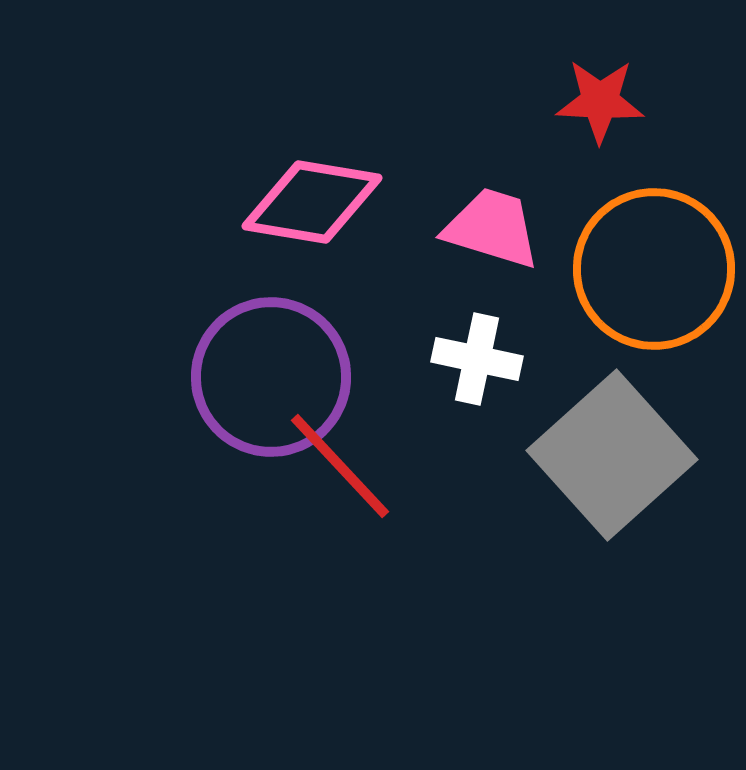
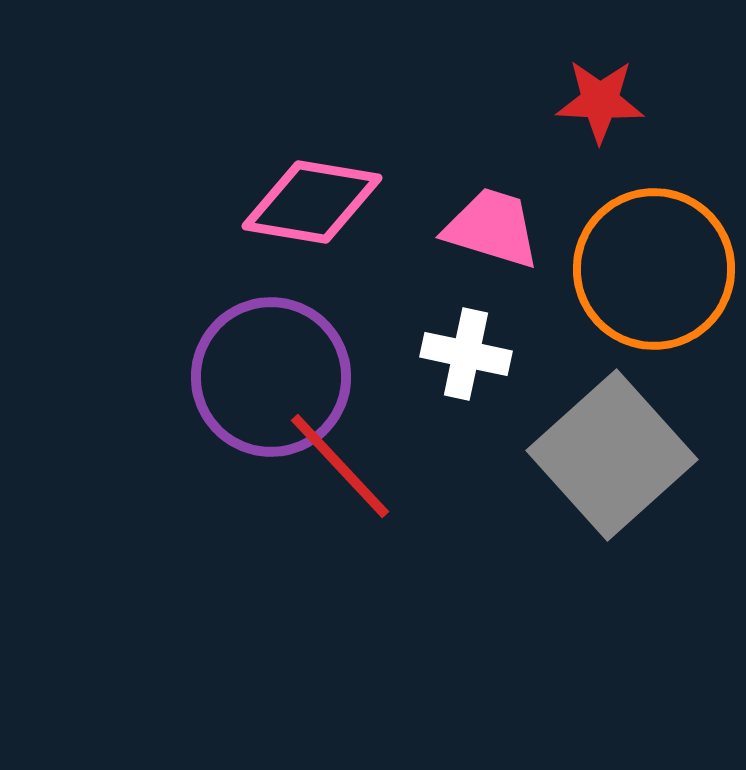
white cross: moved 11 px left, 5 px up
